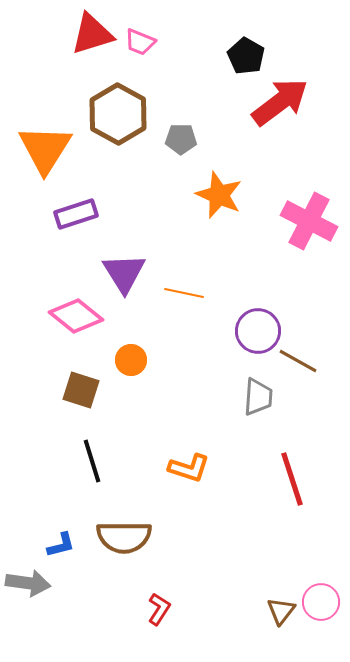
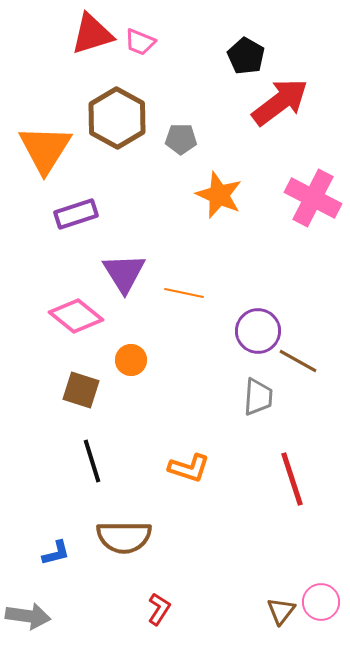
brown hexagon: moved 1 px left, 4 px down
pink cross: moved 4 px right, 23 px up
blue L-shape: moved 5 px left, 8 px down
gray arrow: moved 33 px down
